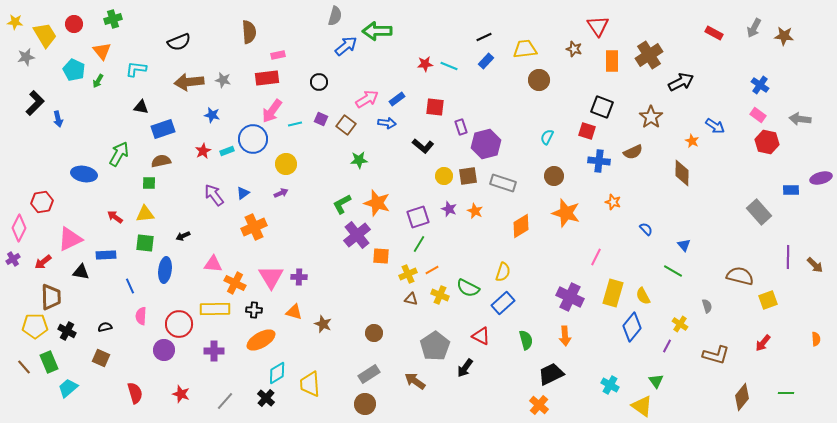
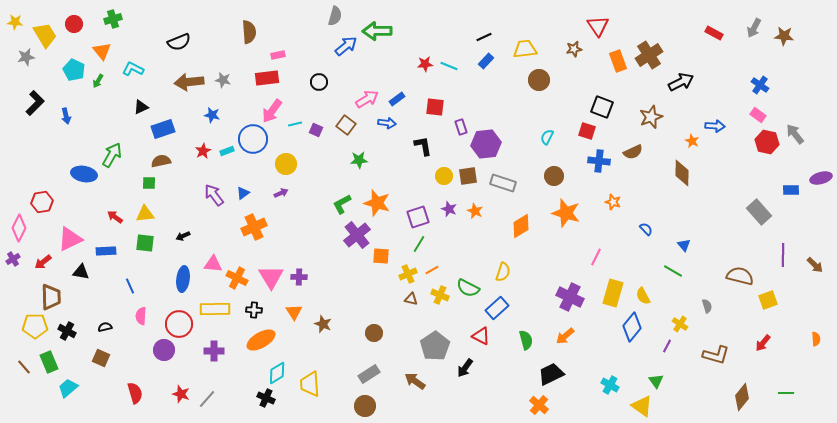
brown star at (574, 49): rotated 28 degrees counterclockwise
orange rectangle at (612, 61): moved 6 px right; rotated 20 degrees counterclockwise
cyan L-shape at (136, 69): moved 3 px left; rotated 20 degrees clockwise
black triangle at (141, 107): rotated 35 degrees counterclockwise
brown star at (651, 117): rotated 15 degrees clockwise
blue arrow at (58, 119): moved 8 px right, 3 px up
purple square at (321, 119): moved 5 px left, 11 px down
gray arrow at (800, 119): moved 5 px left, 15 px down; rotated 45 degrees clockwise
blue arrow at (715, 126): rotated 30 degrees counterclockwise
purple hexagon at (486, 144): rotated 8 degrees clockwise
black L-shape at (423, 146): rotated 140 degrees counterclockwise
green arrow at (119, 154): moved 7 px left, 1 px down
blue rectangle at (106, 255): moved 4 px up
purple line at (788, 257): moved 5 px left, 2 px up
blue ellipse at (165, 270): moved 18 px right, 9 px down
orange cross at (235, 283): moved 2 px right, 5 px up
blue rectangle at (503, 303): moved 6 px left, 5 px down
orange triangle at (294, 312): rotated 42 degrees clockwise
orange arrow at (565, 336): rotated 54 degrees clockwise
black cross at (266, 398): rotated 18 degrees counterclockwise
gray line at (225, 401): moved 18 px left, 2 px up
brown circle at (365, 404): moved 2 px down
